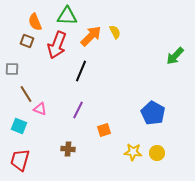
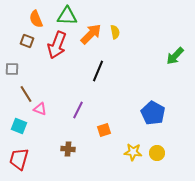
orange semicircle: moved 1 px right, 3 px up
yellow semicircle: rotated 16 degrees clockwise
orange arrow: moved 2 px up
black line: moved 17 px right
red trapezoid: moved 1 px left, 1 px up
